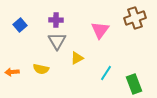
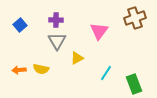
pink triangle: moved 1 px left, 1 px down
orange arrow: moved 7 px right, 2 px up
